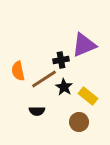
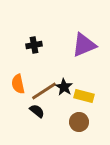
black cross: moved 27 px left, 15 px up
orange semicircle: moved 13 px down
brown line: moved 12 px down
yellow rectangle: moved 4 px left; rotated 24 degrees counterclockwise
black semicircle: rotated 140 degrees counterclockwise
